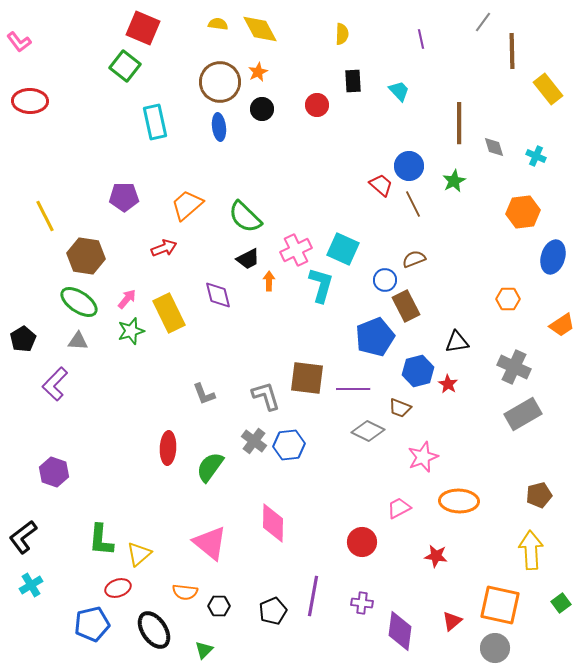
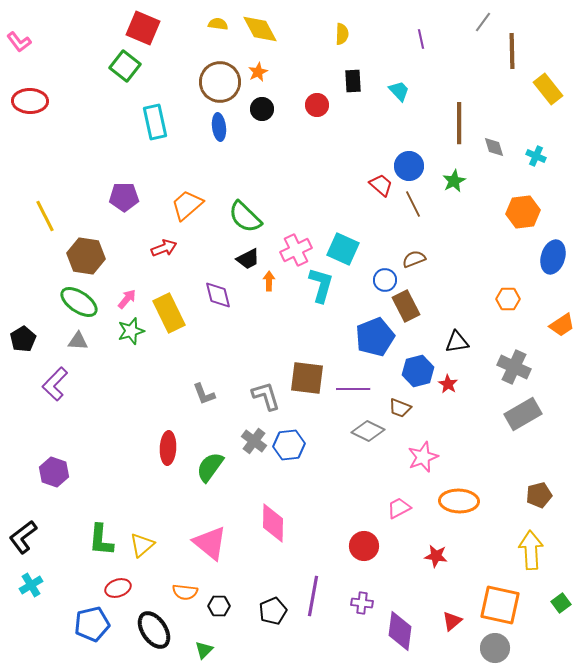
red circle at (362, 542): moved 2 px right, 4 px down
yellow triangle at (139, 554): moved 3 px right, 9 px up
